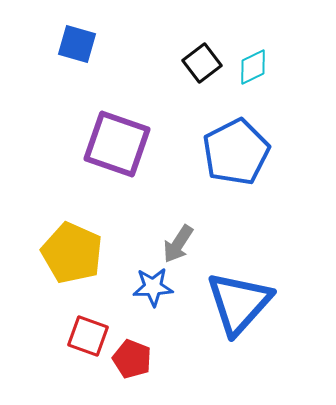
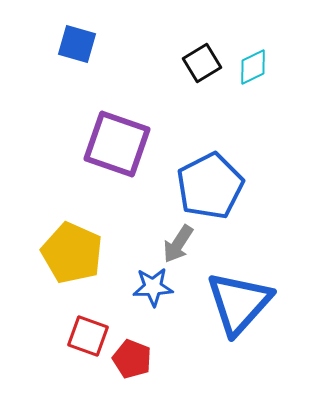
black square: rotated 6 degrees clockwise
blue pentagon: moved 26 px left, 34 px down
